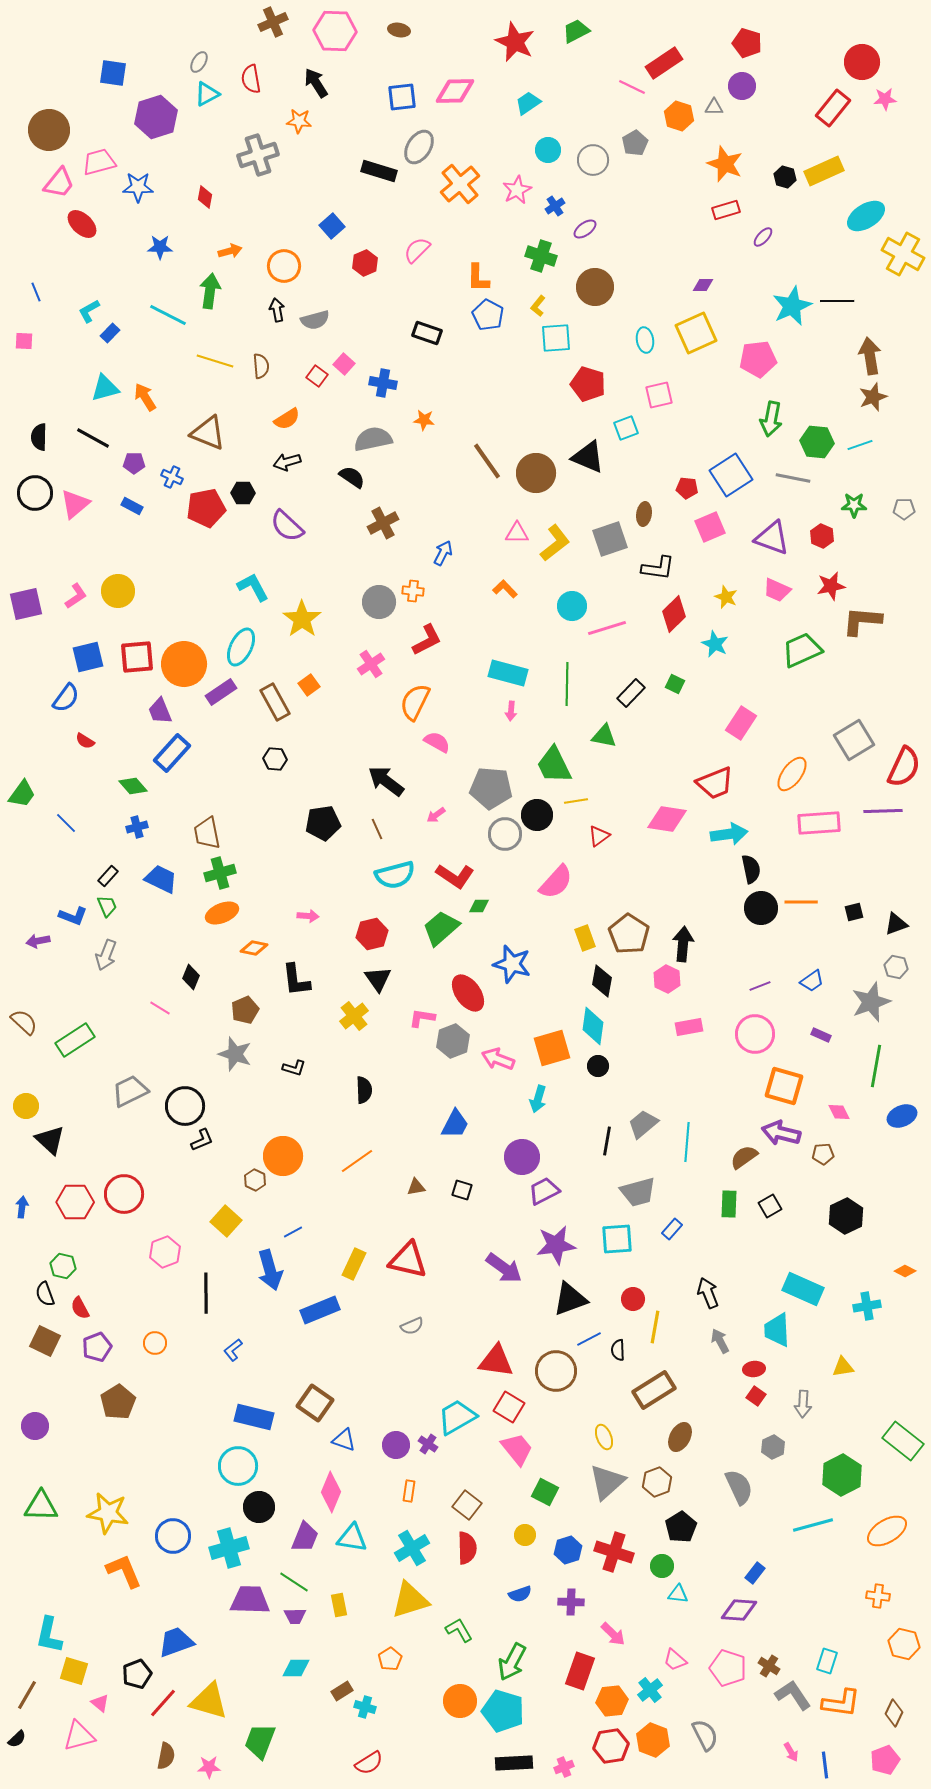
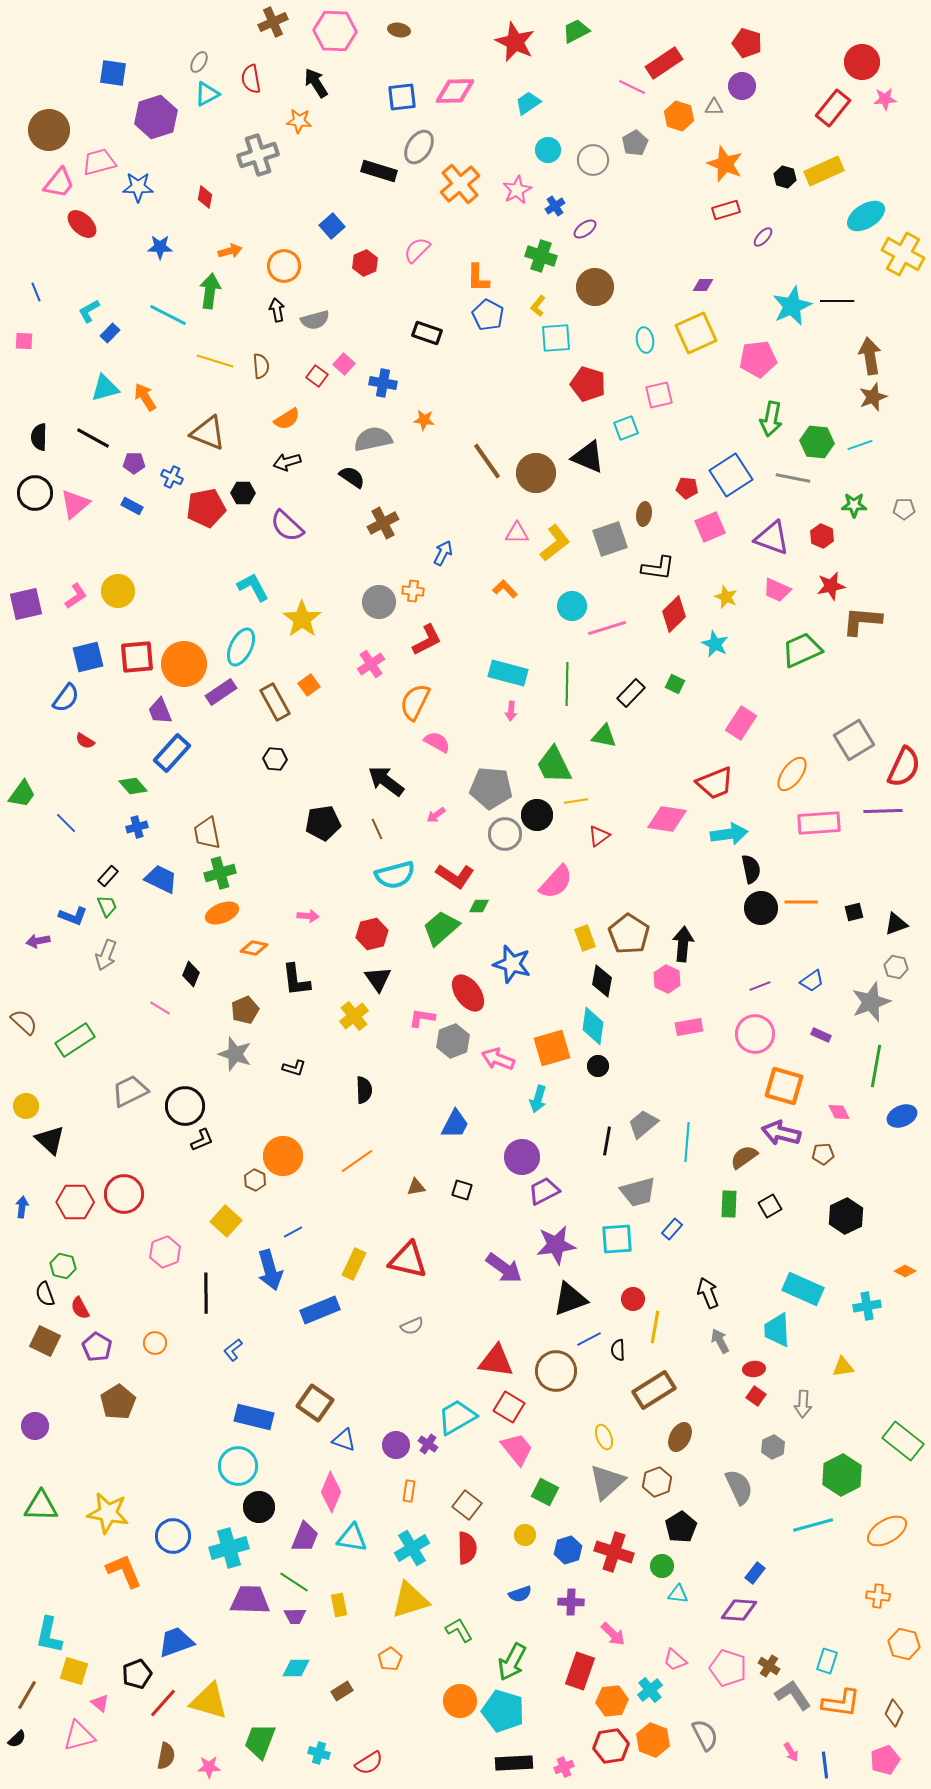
black diamond at (191, 977): moved 3 px up
purple pentagon at (97, 1347): rotated 20 degrees counterclockwise
cyan cross at (365, 1707): moved 46 px left, 46 px down
